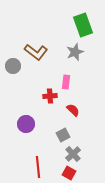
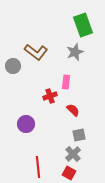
red cross: rotated 16 degrees counterclockwise
gray square: moved 16 px right; rotated 16 degrees clockwise
